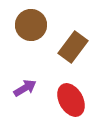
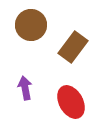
purple arrow: rotated 70 degrees counterclockwise
red ellipse: moved 2 px down
